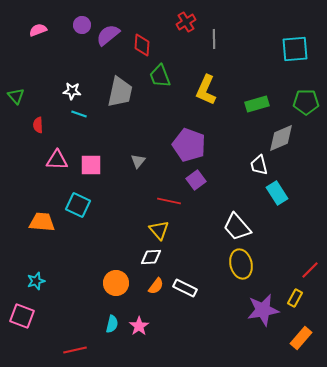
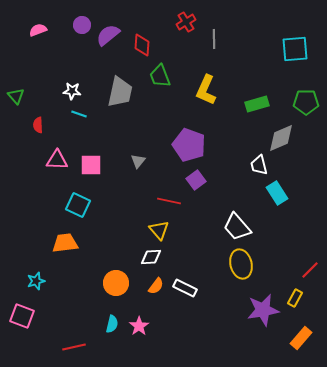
orange trapezoid at (42, 222): moved 23 px right, 21 px down; rotated 12 degrees counterclockwise
red line at (75, 350): moved 1 px left, 3 px up
